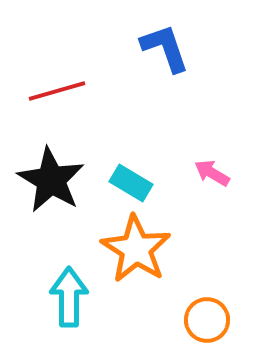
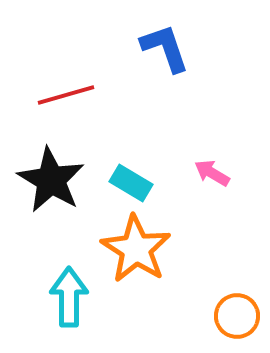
red line: moved 9 px right, 4 px down
orange circle: moved 30 px right, 4 px up
